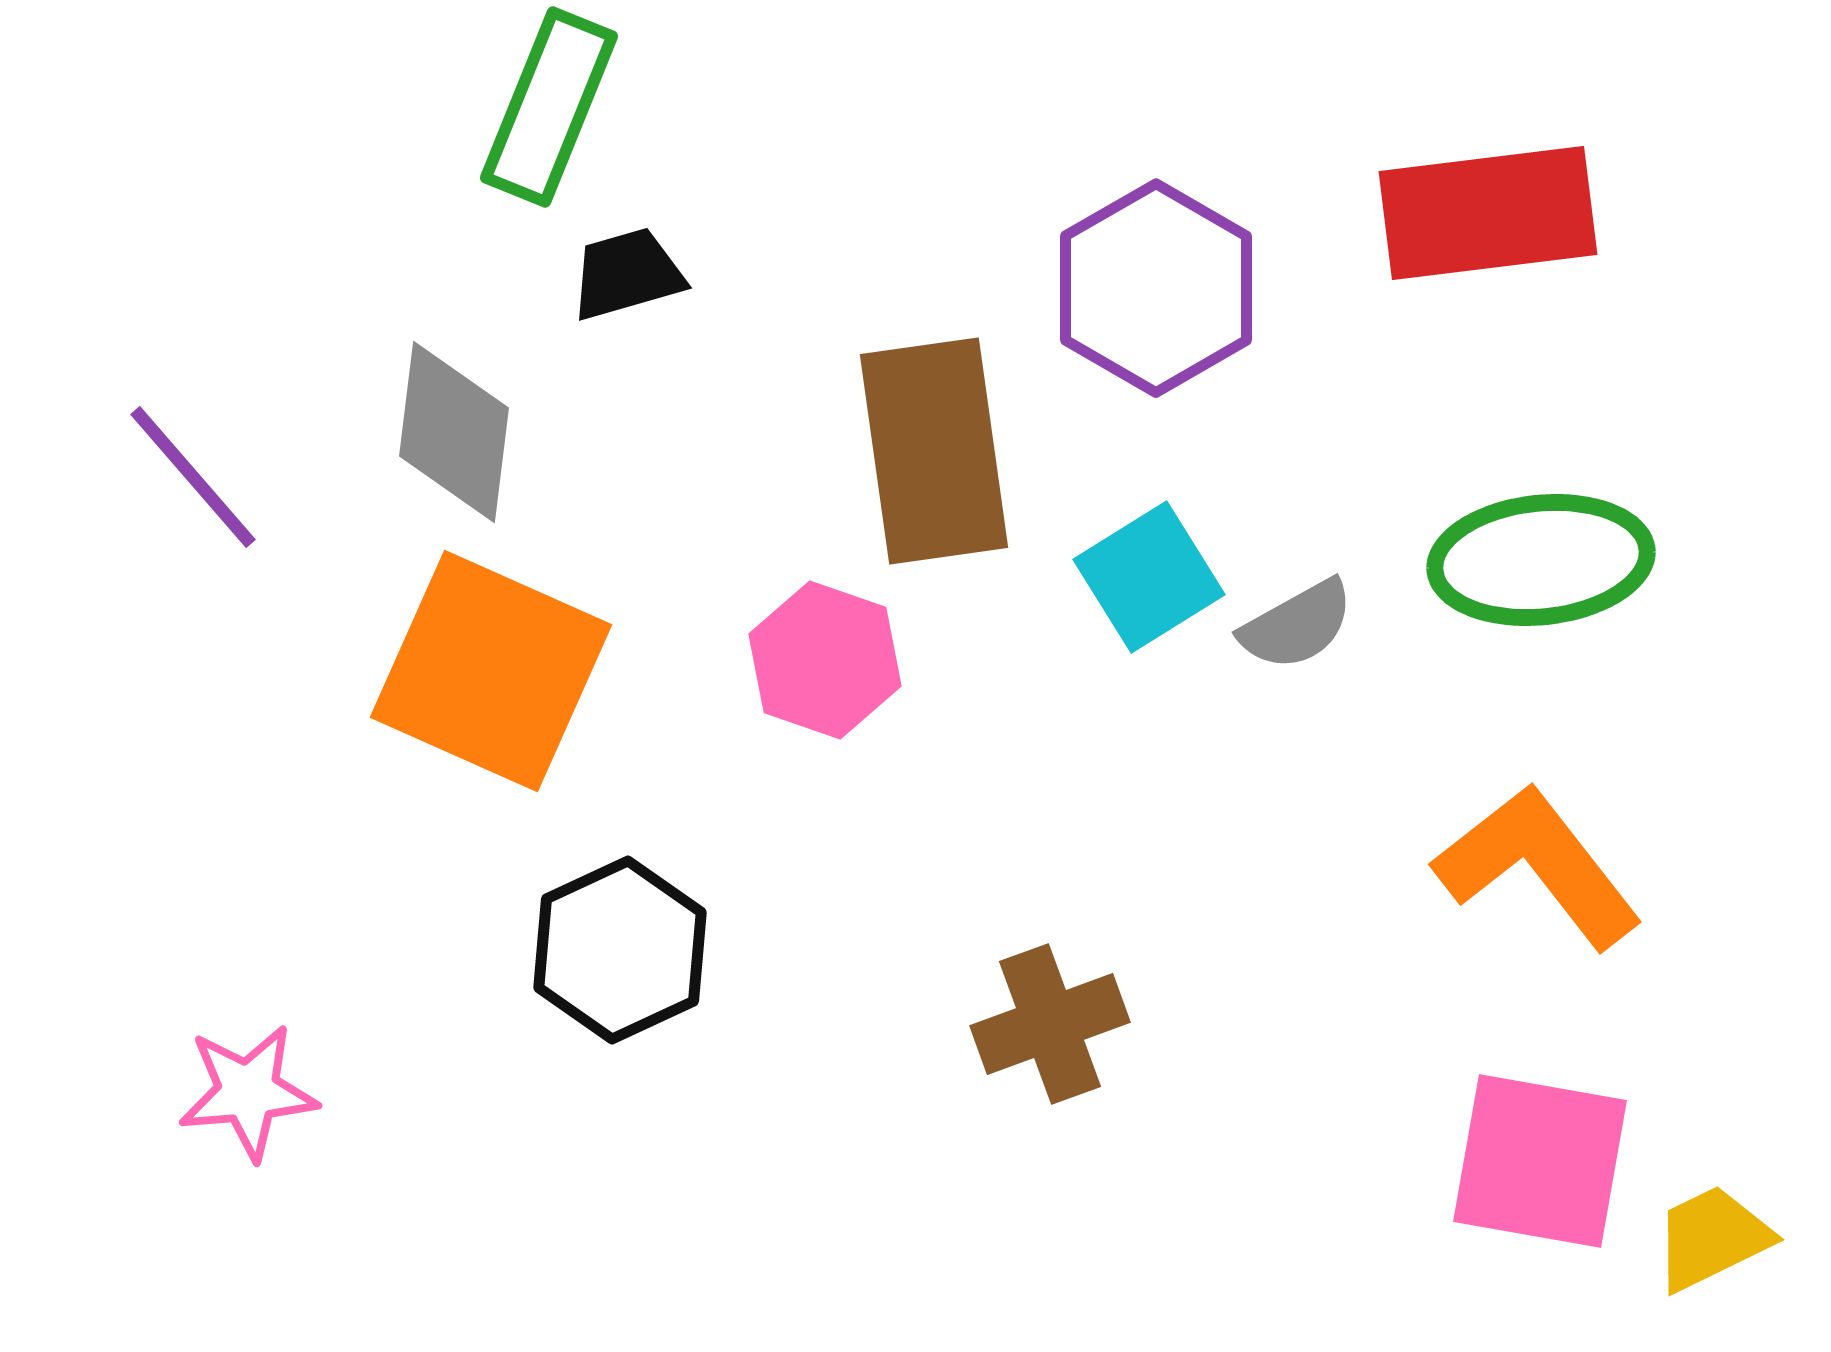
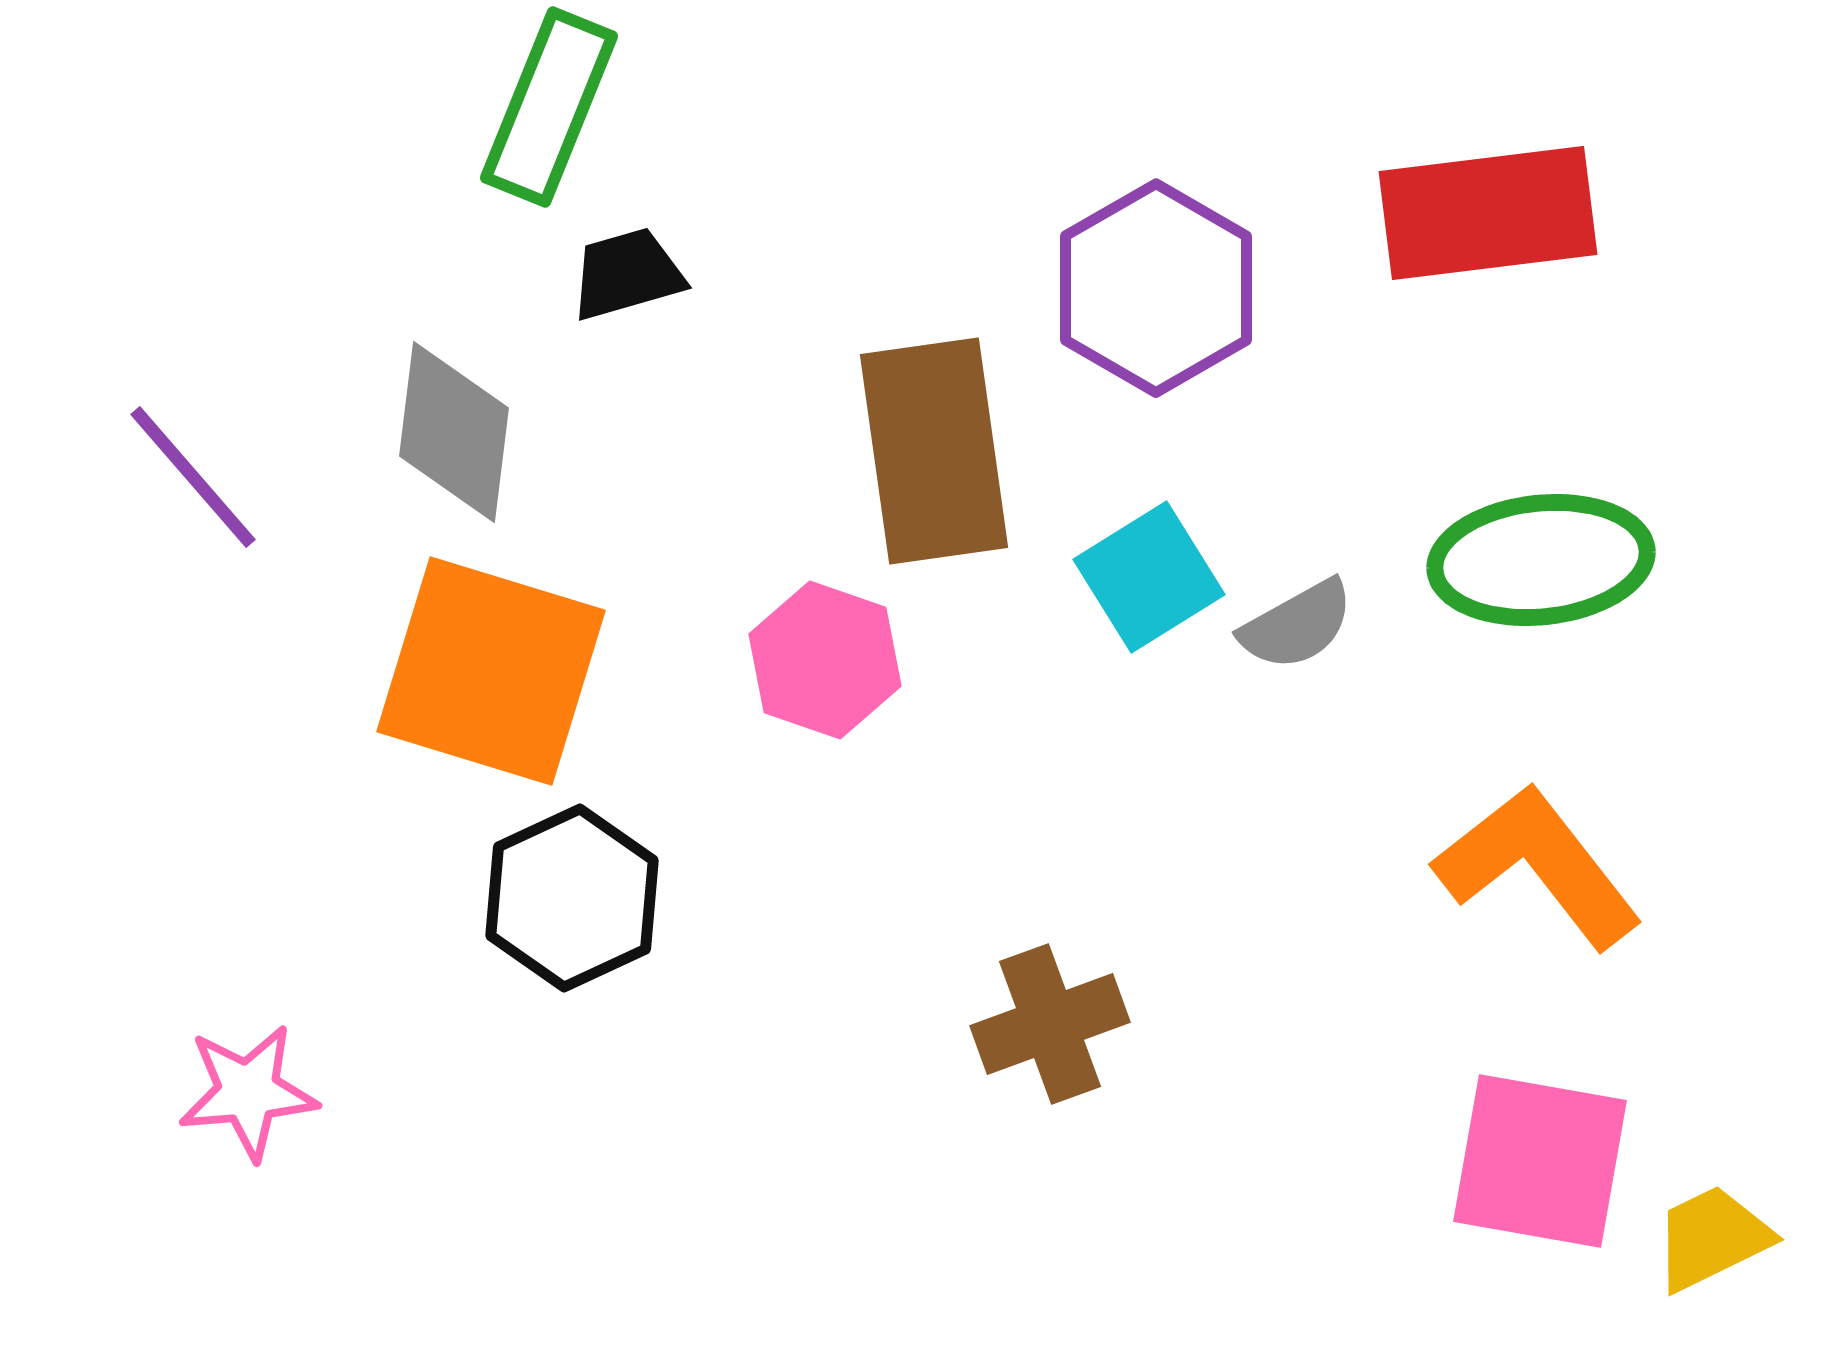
orange square: rotated 7 degrees counterclockwise
black hexagon: moved 48 px left, 52 px up
